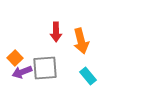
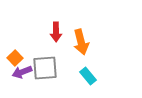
orange arrow: moved 1 px down
